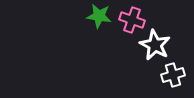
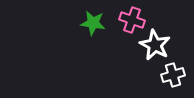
green star: moved 6 px left, 7 px down
